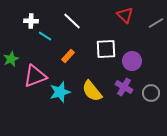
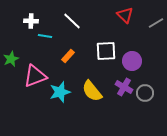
cyan line: rotated 24 degrees counterclockwise
white square: moved 2 px down
gray circle: moved 6 px left
